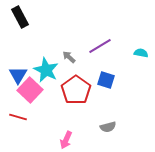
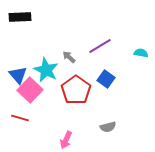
black rectangle: rotated 65 degrees counterclockwise
blue triangle: rotated 12 degrees counterclockwise
blue square: moved 1 px up; rotated 18 degrees clockwise
red line: moved 2 px right, 1 px down
